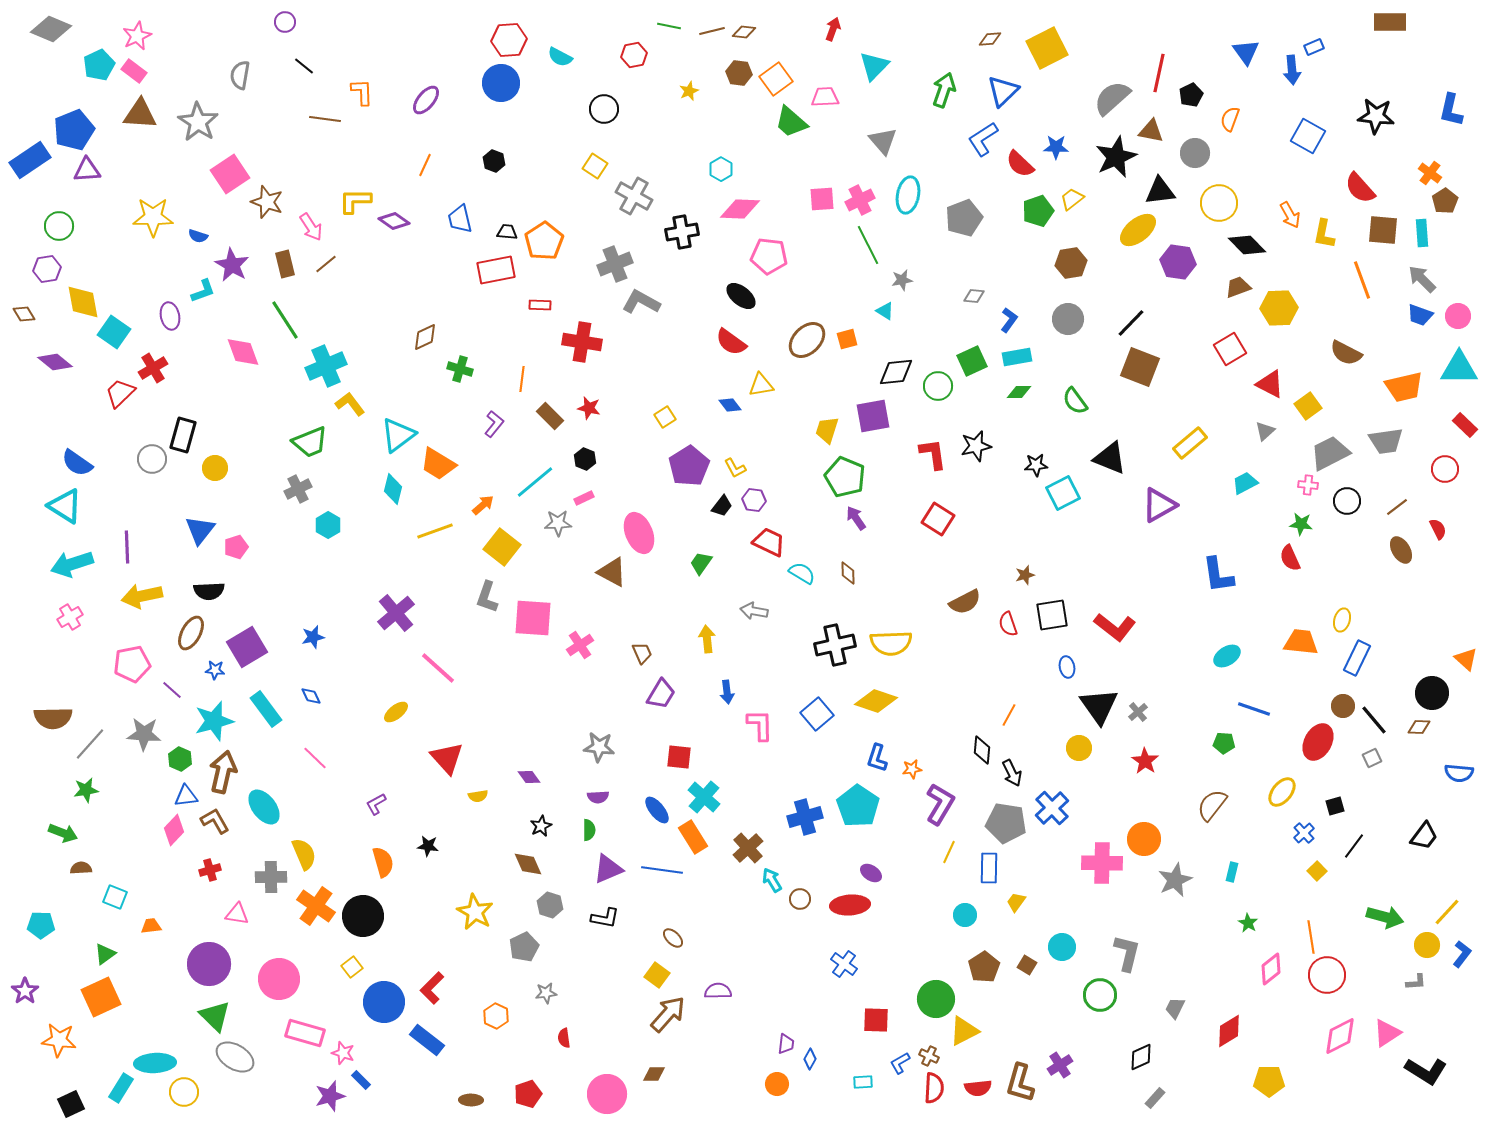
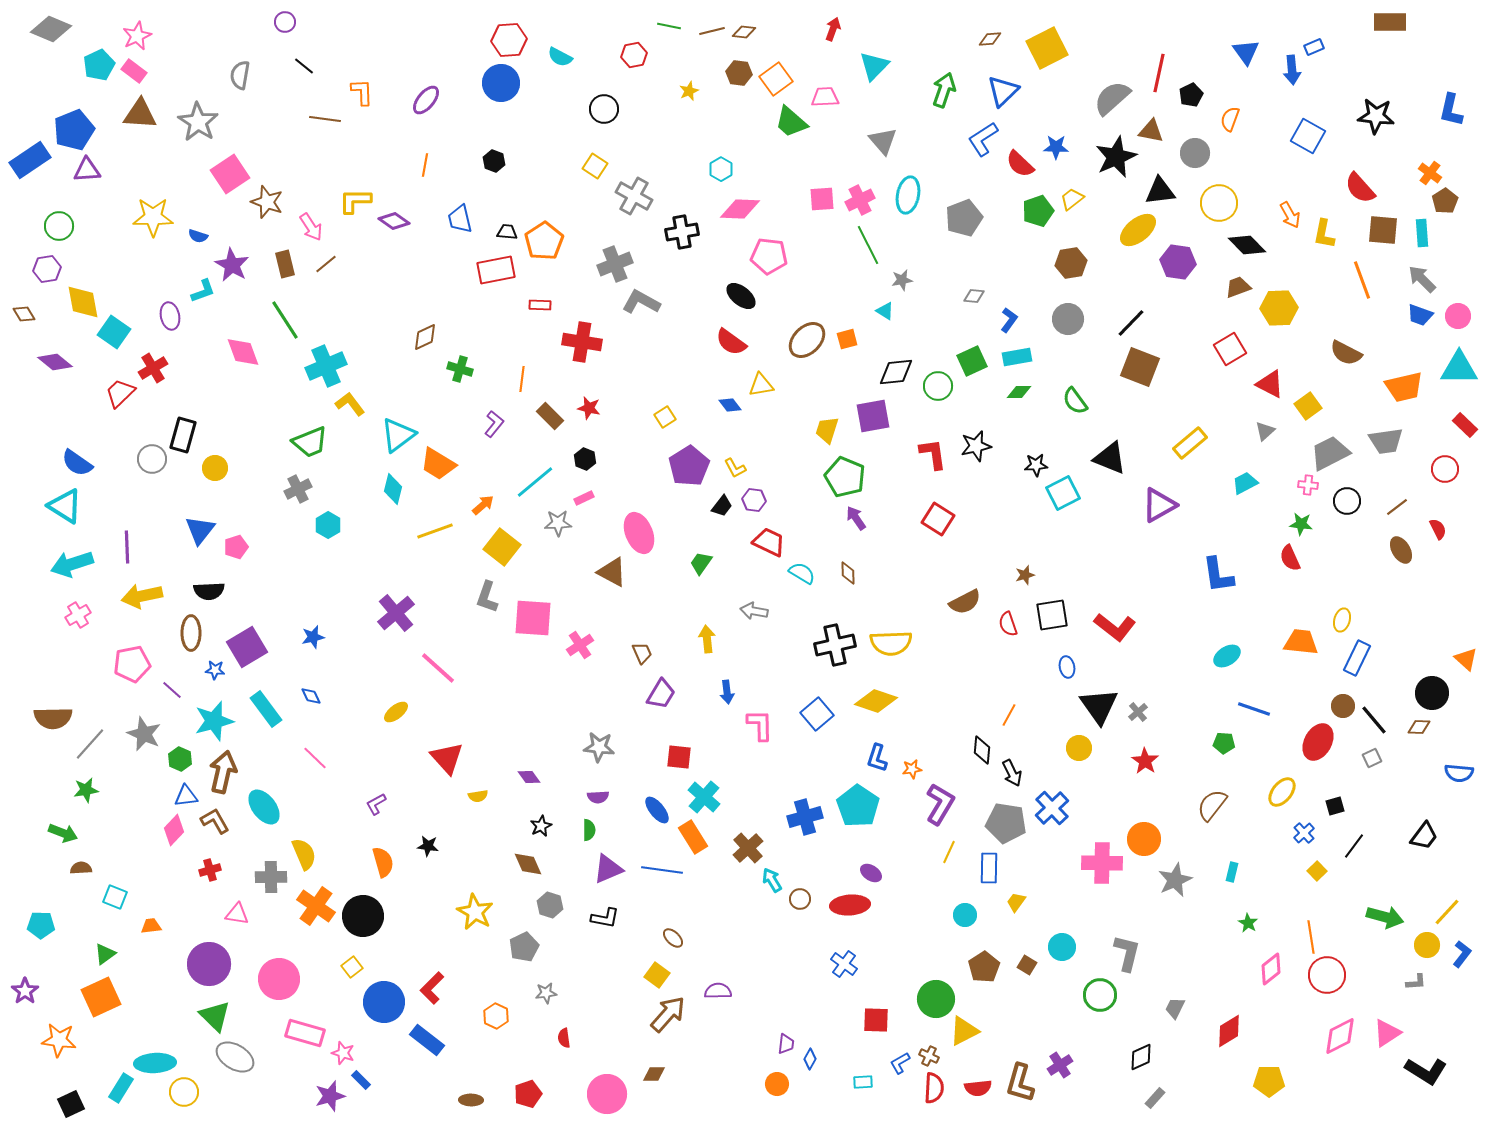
orange line at (425, 165): rotated 15 degrees counterclockwise
pink cross at (70, 617): moved 8 px right, 2 px up
brown ellipse at (191, 633): rotated 28 degrees counterclockwise
gray star at (144, 734): rotated 20 degrees clockwise
